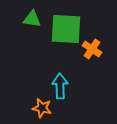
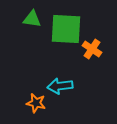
cyan arrow: rotated 95 degrees counterclockwise
orange star: moved 6 px left, 5 px up
